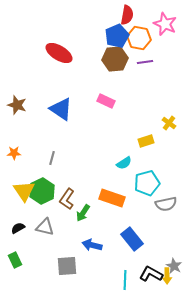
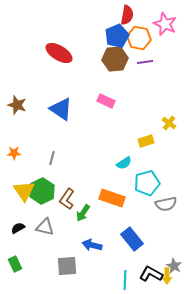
green rectangle: moved 4 px down
